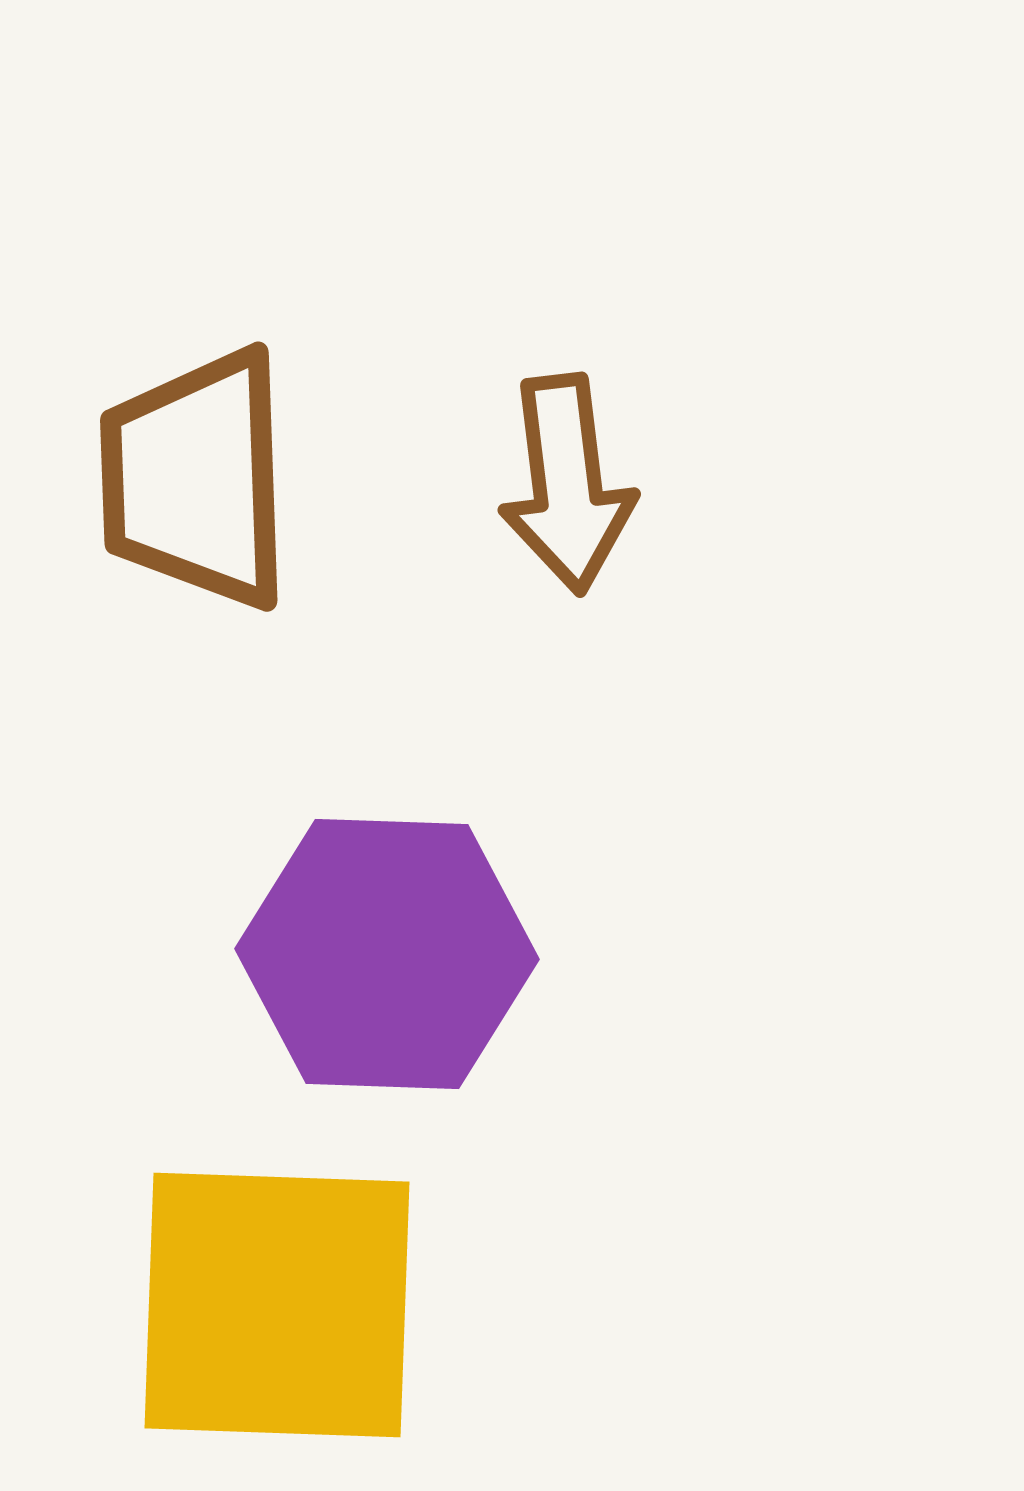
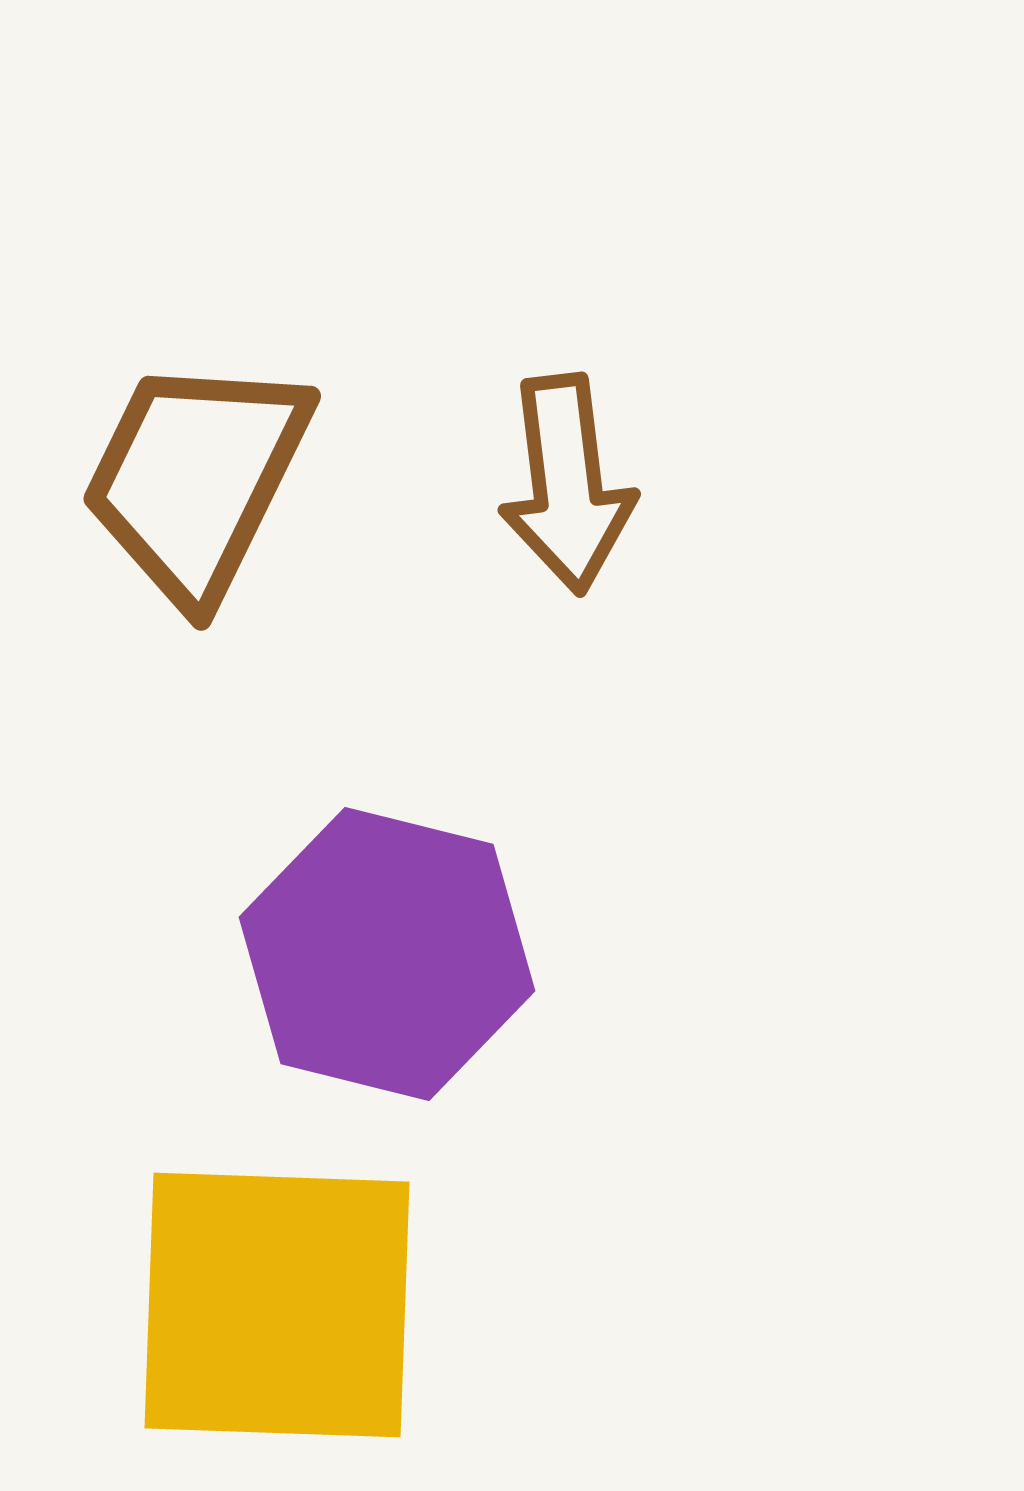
brown trapezoid: rotated 28 degrees clockwise
purple hexagon: rotated 12 degrees clockwise
